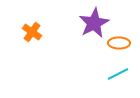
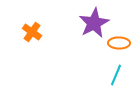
cyan line: moved 2 px left, 1 px down; rotated 40 degrees counterclockwise
